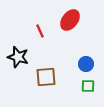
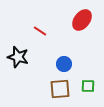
red ellipse: moved 12 px right
red line: rotated 32 degrees counterclockwise
blue circle: moved 22 px left
brown square: moved 14 px right, 12 px down
